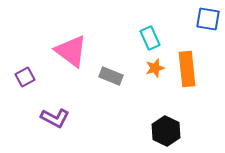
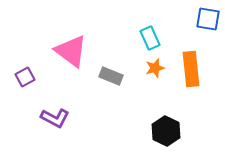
orange rectangle: moved 4 px right
